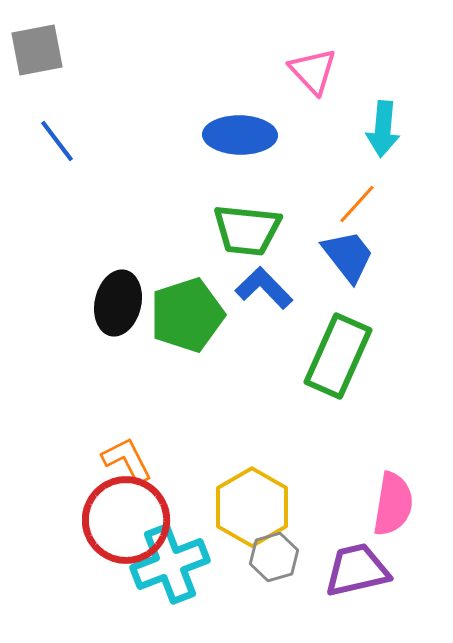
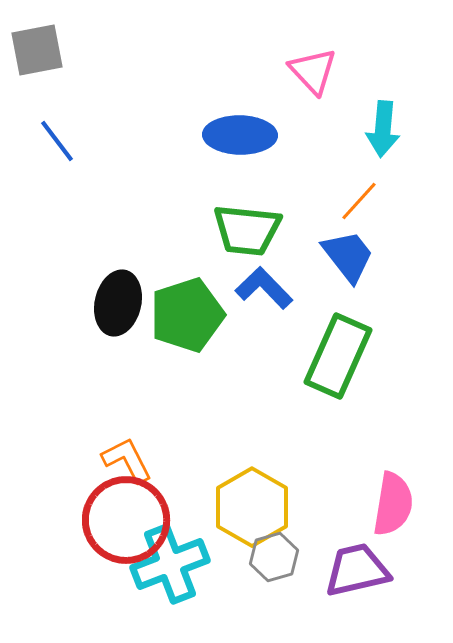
orange line: moved 2 px right, 3 px up
